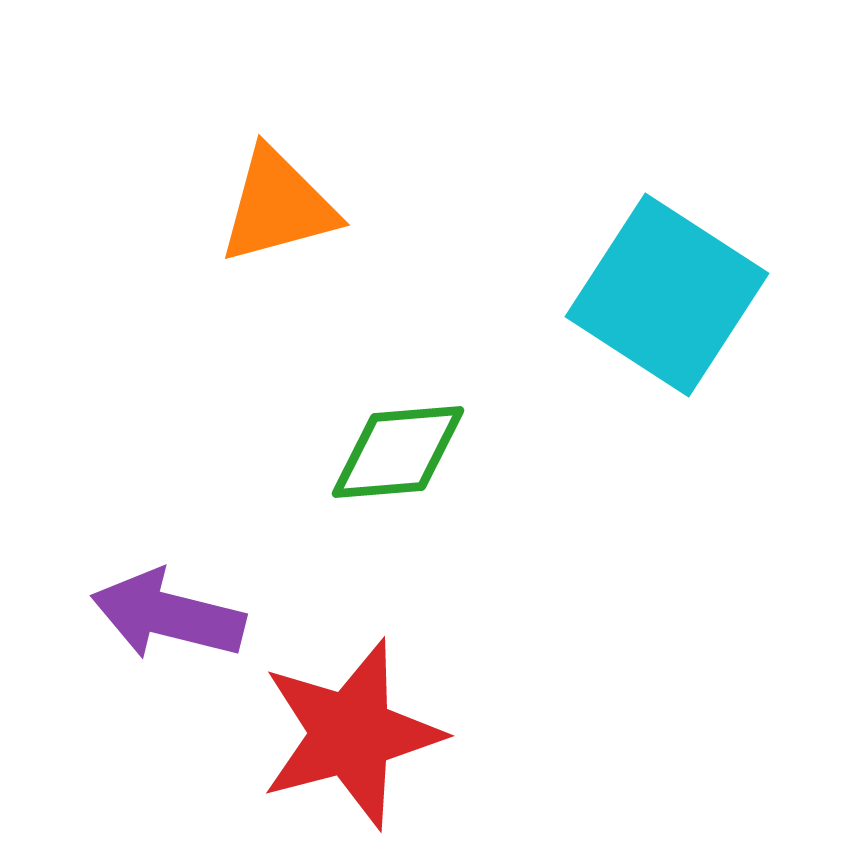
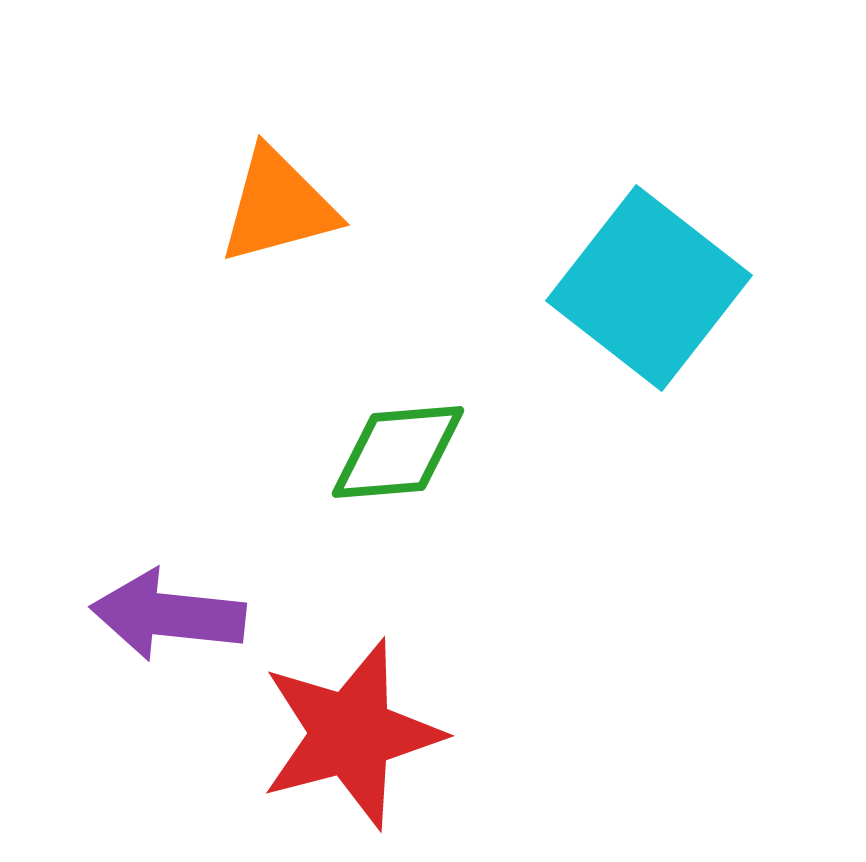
cyan square: moved 18 px left, 7 px up; rotated 5 degrees clockwise
purple arrow: rotated 8 degrees counterclockwise
